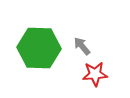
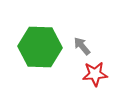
green hexagon: moved 1 px right, 1 px up
